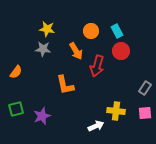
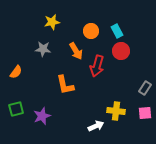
yellow star: moved 5 px right, 7 px up; rotated 21 degrees counterclockwise
